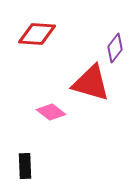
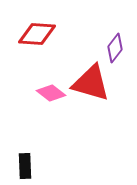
pink diamond: moved 19 px up
